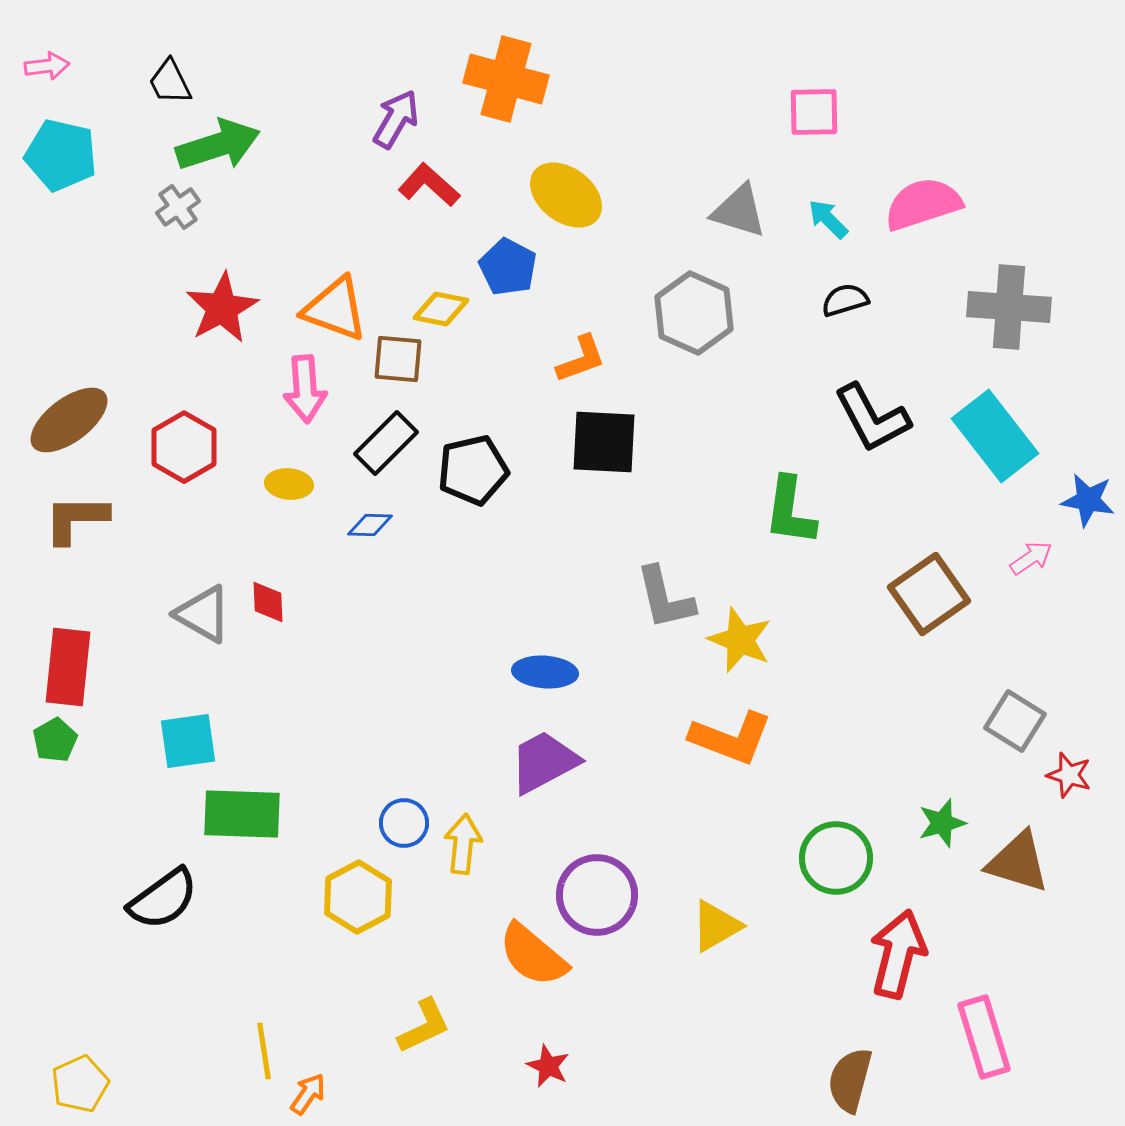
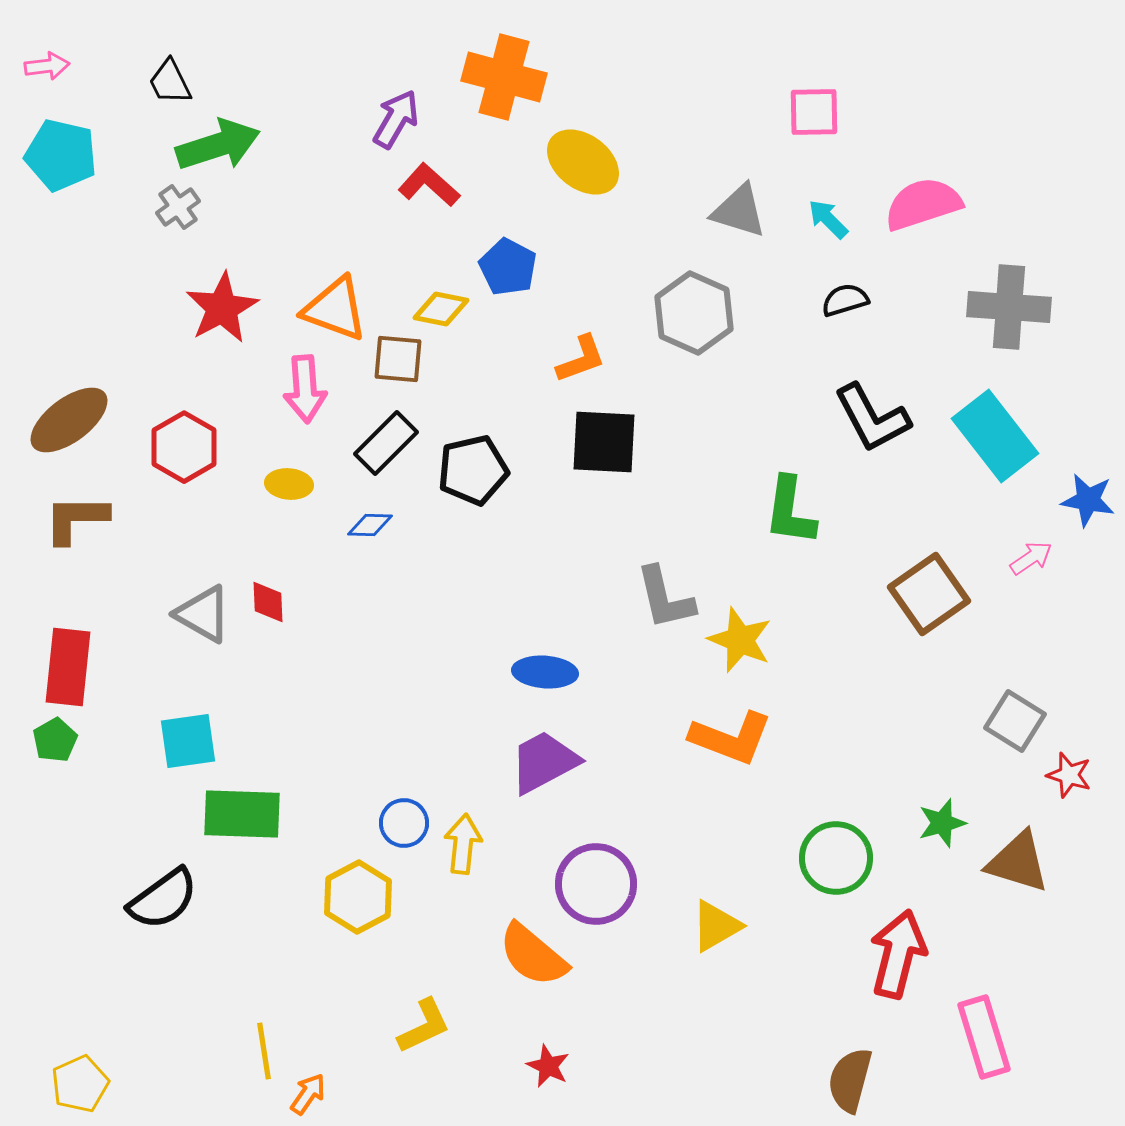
orange cross at (506, 79): moved 2 px left, 2 px up
yellow ellipse at (566, 195): moved 17 px right, 33 px up
purple circle at (597, 895): moved 1 px left, 11 px up
